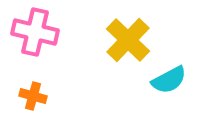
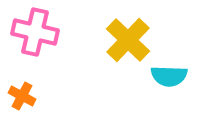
cyan semicircle: moved 4 px up; rotated 30 degrees clockwise
orange cross: moved 11 px left; rotated 12 degrees clockwise
